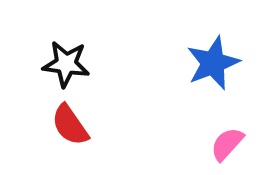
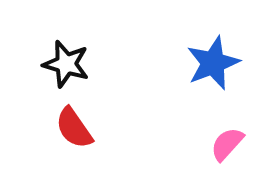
black star: rotated 9 degrees clockwise
red semicircle: moved 4 px right, 3 px down
